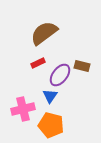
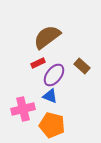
brown semicircle: moved 3 px right, 4 px down
brown rectangle: rotated 28 degrees clockwise
purple ellipse: moved 6 px left
blue triangle: rotated 42 degrees counterclockwise
orange pentagon: moved 1 px right
